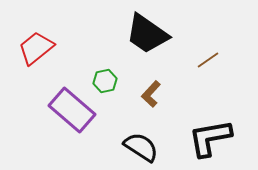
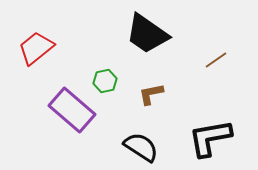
brown line: moved 8 px right
brown L-shape: rotated 36 degrees clockwise
